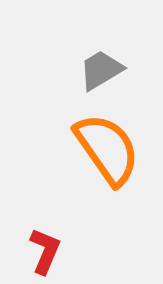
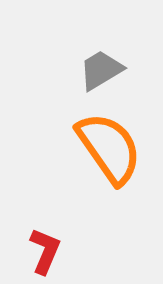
orange semicircle: moved 2 px right, 1 px up
